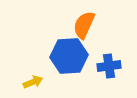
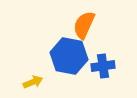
blue hexagon: rotated 15 degrees clockwise
blue cross: moved 6 px left
